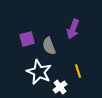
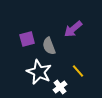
purple arrow: rotated 30 degrees clockwise
yellow line: rotated 24 degrees counterclockwise
